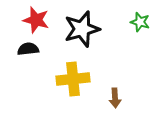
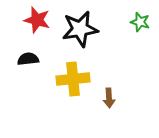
red star: moved 1 px right
black star: moved 2 px left; rotated 6 degrees clockwise
black semicircle: moved 10 px down
brown arrow: moved 6 px left
